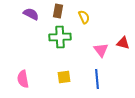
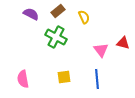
brown rectangle: rotated 40 degrees clockwise
green cross: moved 4 px left; rotated 30 degrees clockwise
